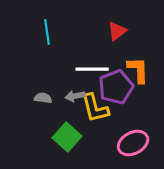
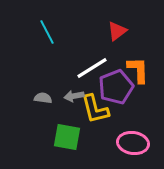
cyan line: rotated 20 degrees counterclockwise
white line: moved 1 px up; rotated 32 degrees counterclockwise
gray arrow: moved 1 px left
yellow L-shape: moved 1 px down
green square: rotated 32 degrees counterclockwise
pink ellipse: rotated 36 degrees clockwise
